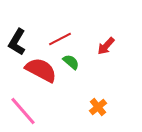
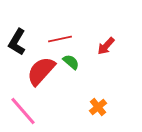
red line: rotated 15 degrees clockwise
red semicircle: moved 1 px down; rotated 76 degrees counterclockwise
